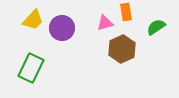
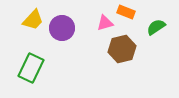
orange rectangle: rotated 60 degrees counterclockwise
brown hexagon: rotated 12 degrees clockwise
